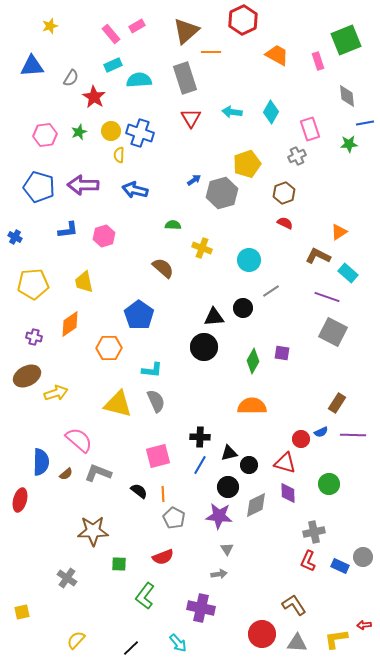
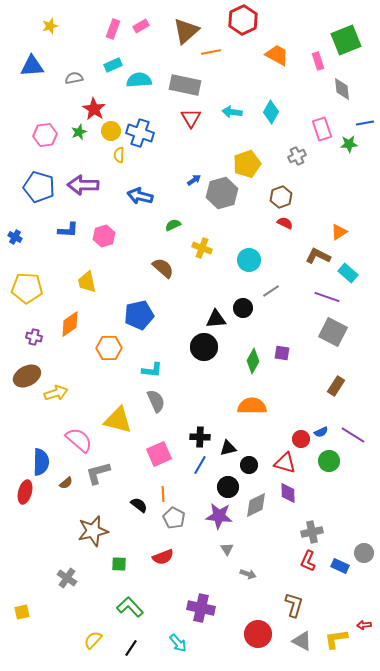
pink rectangle at (137, 26): moved 4 px right
pink rectangle at (111, 34): moved 2 px right, 5 px up; rotated 60 degrees clockwise
orange line at (211, 52): rotated 12 degrees counterclockwise
gray semicircle at (71, 78): moved 3 px right; rotated 132 degrees counterclockwise
gray rectangle at (185, 78): moved 7 px down; rotated 60 degrees counterclockwise
gray diamond at (347, 96): moved 5 px left, 7 px up
red star at (94, 97): moved 12 px down
pink rectangle at (310, 129): moved 12 px right
blue arrow at (135, 190): moved 5 px right, 6 px down
brown hexagon at (284, 193): moved 3 px left, 4 px down
green semicircle at (173, 225): rotated 28 degrees counterclockwise
blue L-shape at (68, 230): rotated 10 degrees clockwise
yellow trapezoid at (84, 282): moved 3 px right
yellow pentagon at (33, 284): moved 6 px left, 4 px down; rotated 8 degrees clockwise
blue pentagon at (139, 315): rotated 24 degrees clockwise
black triangle at (214, 317): moved 2 px right, 2 px down
brown rectangle at (337, 403): moved 1 px left, 17 px up
yellow triangle at (118, 404): moved 16 px down
purple line at (353, 435): rotated 30 degrees clockwise
black triangle at (229, 453): moved 1 px left, 5 px up
pink square at (158, 456): moved 1 px right, 2 px up; rotated 10 degrees counterclockwise
gray L-shape at (98, 473): rotated 36 degrees counterclockwise
brown semicircle at (66, 474): moved 9 px down
green circle at (329, 484): moved 23 px up
black semicircle at (139, 491): moved 14 px down
red ellipse at (20, 500): moved 5 px right, 8 px up
brown star at (93, 531): rotated 12 degrees counterclockwise
gray cross at (314, 532): moved 2 px left
gray circle at (363, 557): moved 1 px right, 4 px up
gray arrow at (219, 574): moved 29 px right; rotated 28 degrees clockwise
green L-shape at (145, 596): moved 15 px left, 11 px down; rotated 100 degrees clockwise
brown L-shape at (294, 605): rotated 50 degrees clockwise
red circle at (262, 634): moved 4 px left
yellow semicircle at (76, 640): moved 17 px right
gray triangle at (297, 643): moved 5 px right, 2 px up; rotated 25 degrees clockwise
black line at (131, 648): rotated 12 degrees counterclockwise
